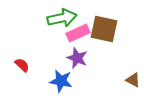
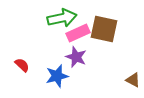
purple star: moved 1 px left, 1 px up
blue star: moved 4 px left, 5 px up; rotated 25 degrees counterclockwise
